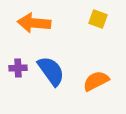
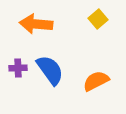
yellow square: rotated 30 degrees clockwise
orange arrow: moved 2 px right, 1 px down
blue semicircle: moved 1 px left, 1 px up
